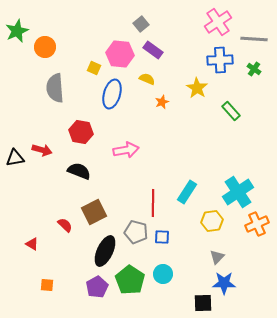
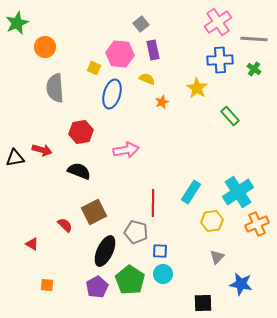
green star: moved 8 px up
purple rectangle: rotated 42 degrees clockwise
green rectangle: moved 1 px left, 5 px down
red hexagon: rotated 20 degrees counterclockwise
cyan rectangle: moved 4 px right
blue square: moved 2 px left, 14 px down
blue star: moved 17 px right, 1 px down; rotated 10 degrees clockwise
